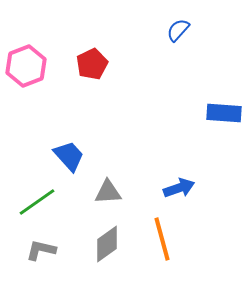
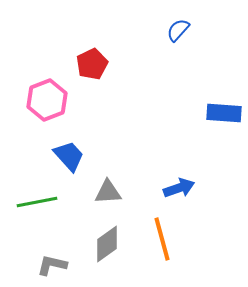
pink hexagon: moved 21 px right, 34 px down
green line: rotated 24 degrees clockwise
gray L-shape: moved 11 px right, 15 px down
